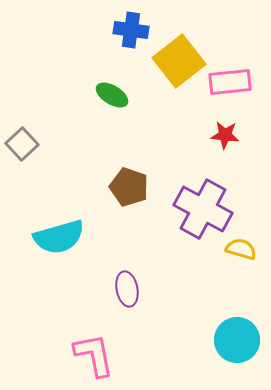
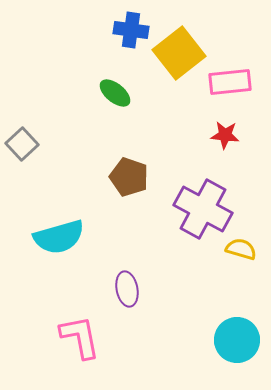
yellow square: moved 8 px up
green ellipse: moved 3 px right, 2 px up; rotated 8 degrees clockwise
brown pentagon: moved 10 px up
pink L-shape: moved 14 px left, 18 px up
